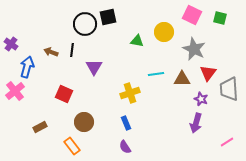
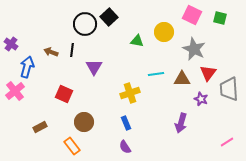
black square: moved 1 px right; rotated 30 degrees counterclockwise
purple arrow: moved 15 px left
